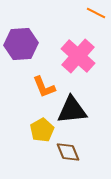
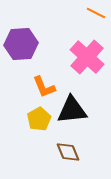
pink cross: moved 9 px right, 1 px down
yellow pentagon: moved 3 px left, 11 px up
